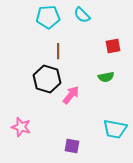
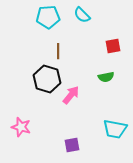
purple square: moved 1 px up; rotated 21 degrees counterclockwise
